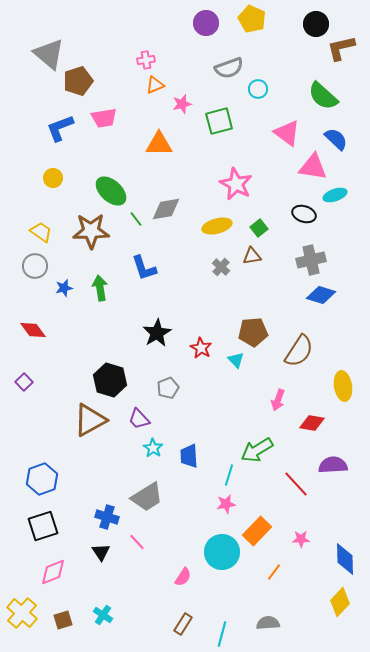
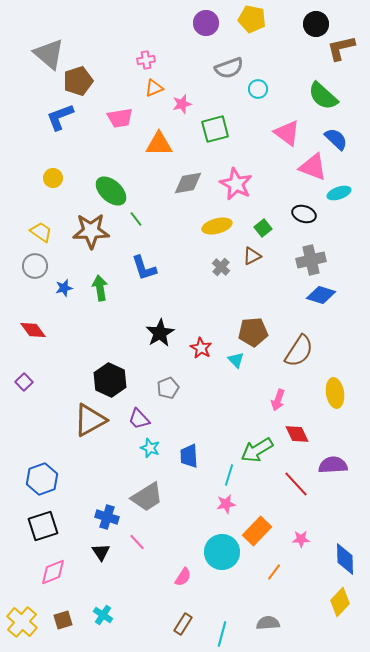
yellow pentagon at (252, 19): rotated 12 degrees counterclockwise
orange triangle at (155, 85): moved 1 px left, 3 px down
pink trapezoid at (104, 118): moved 16 px right
green square at (219, 121): moved 4 px left, 8 px down
blue L-shape at (60, 128): moved 11 px up
pink triangle at (313, 167): rotated 12 degrees clockwise
cyan ellipse at (335, 195): moved 4 px right, 2 px up
gray diamond at (166, 209): moved 22 px right, 26 px up
green square at (259, 228): moved 4 px right
brown triangle at (252, 256): rotated 18 degrees counterclockwise
black star at (157, 333): moved 3 px right
black hexagon at (110, 380): rotated 8 degrees clockwise
yellow ellipse at (343, 386): moved 8 px left, 7 px down
red diamond at (312, 423): moved 15 px left, 11 px down; rotated 55 degrees clockwise
cyan star at (153, 448): moved 3 px left; rotated 12 degrees counterclockwise
yellow cross at (22, 613): moved 9 px down
